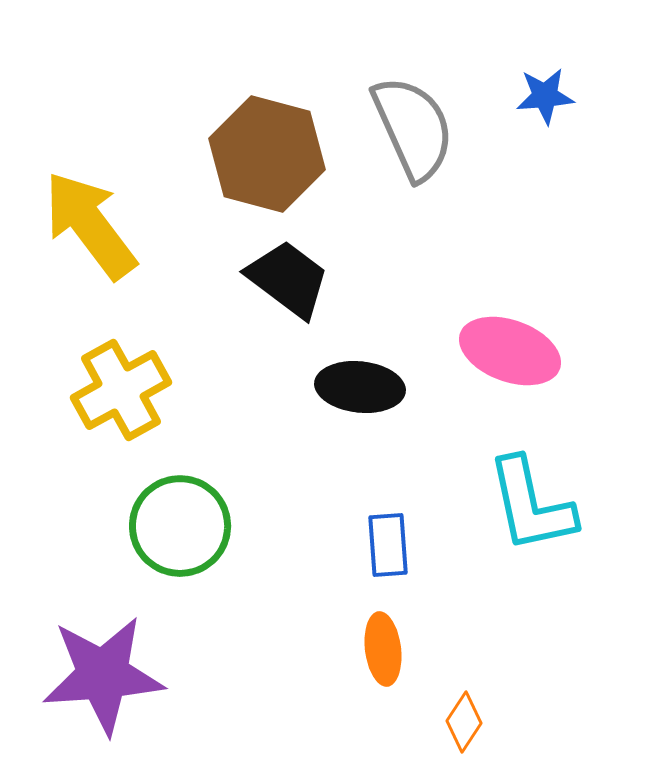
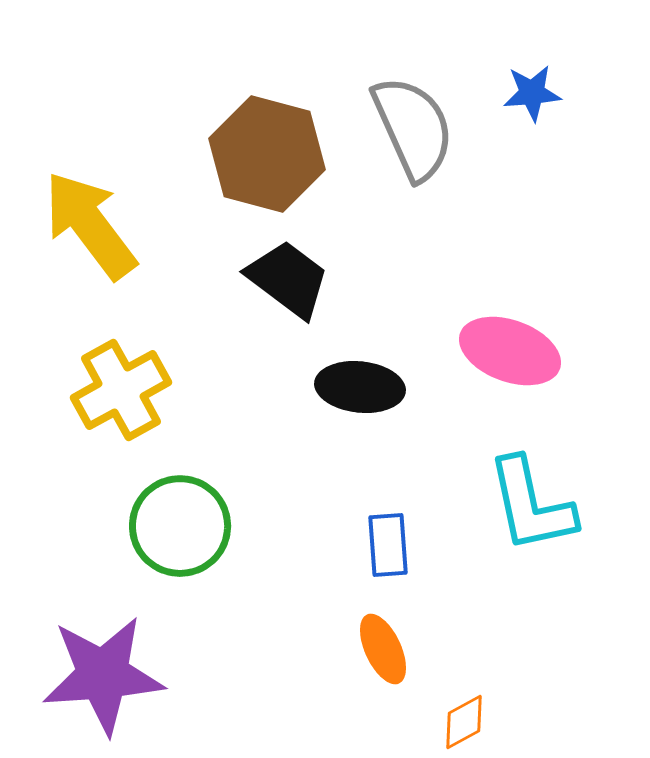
blue star: moved 13 px left, 3 px up
orange ellipse: rotated 18 degrees counterclockwise
orange diamond: rotated 28 degrees clockwise
